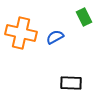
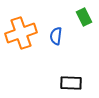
orange cross: rotated 32 degrees counterclockwise
blue semicircle: moved 1 px right, 1 px up; rotated 54 degrees counterclockwise
